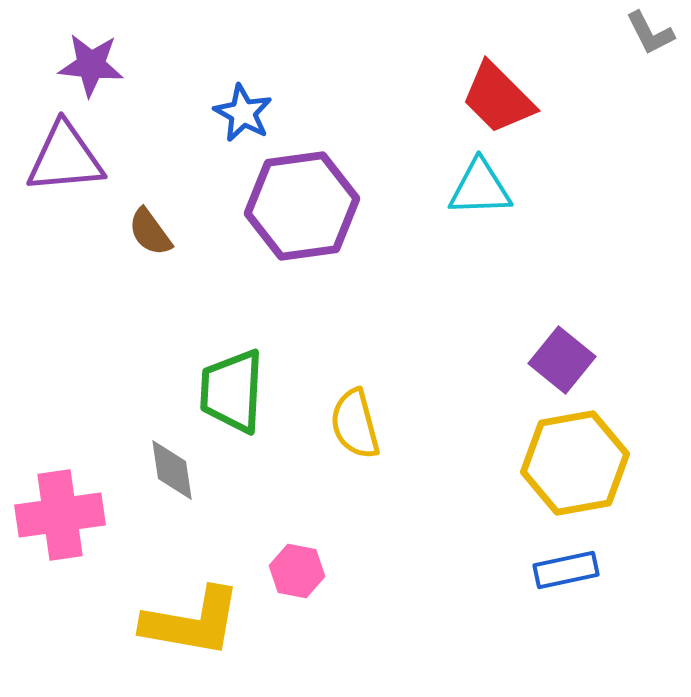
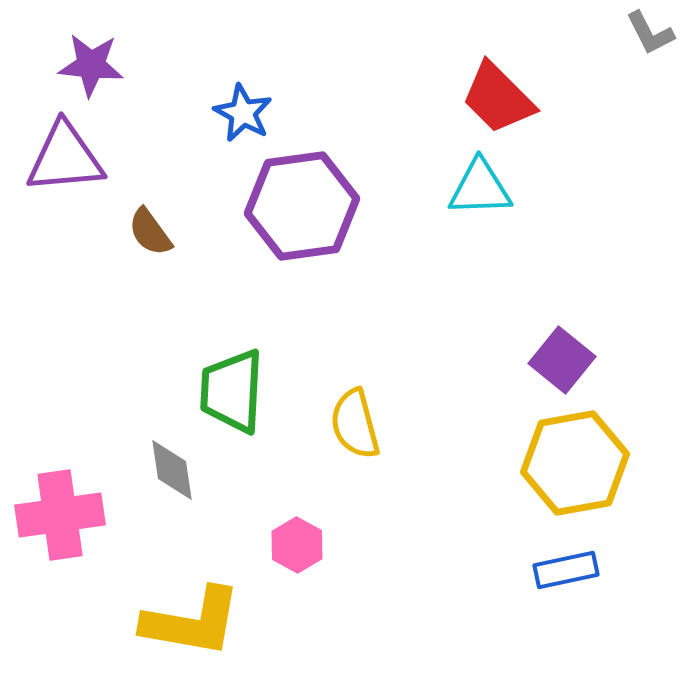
pink hexagon: moved 26 px up; rotated 18 degrees clockwise
